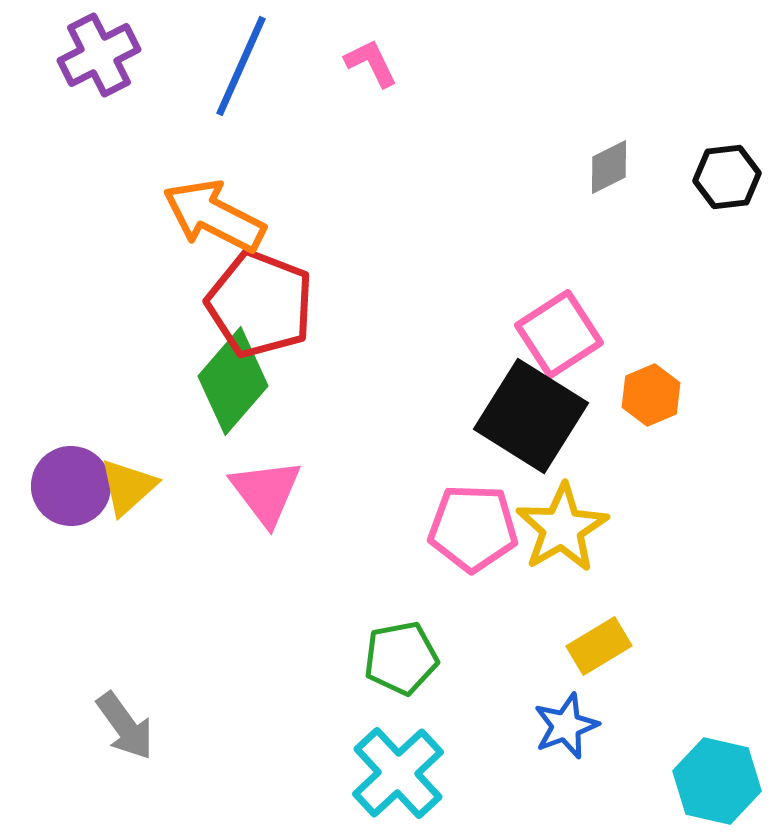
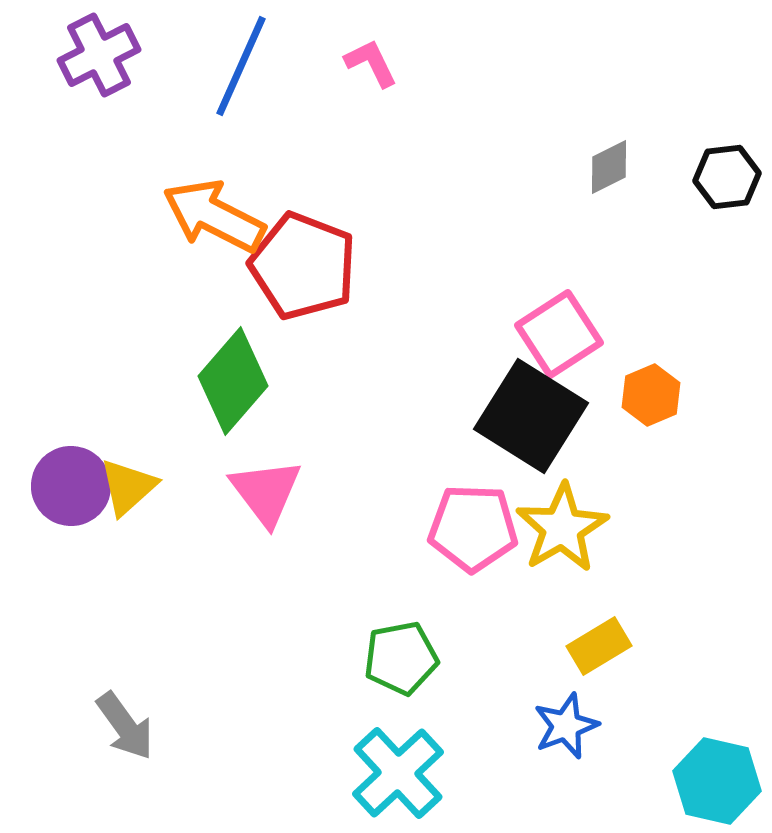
red pentagon: moved 43 px right, 38 px up
